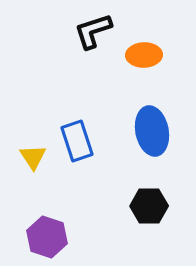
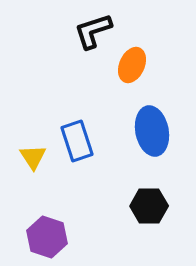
orange ellipse: moved 12 px left, 10 px down; rotated 64 degrees counterclockwise
